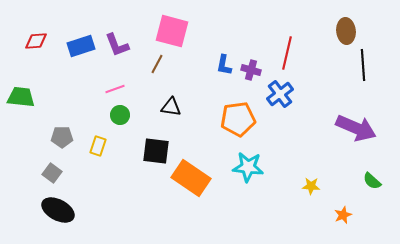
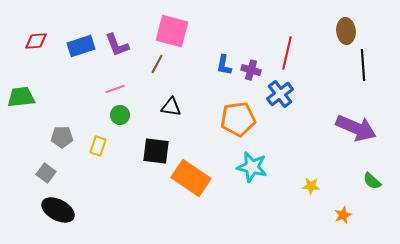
green trapezoid: rotated 12 degrees counterclockwise
cyan star: moved 4 px right; rotated 8 degrees clockwise
gray square: moved 6 px left
